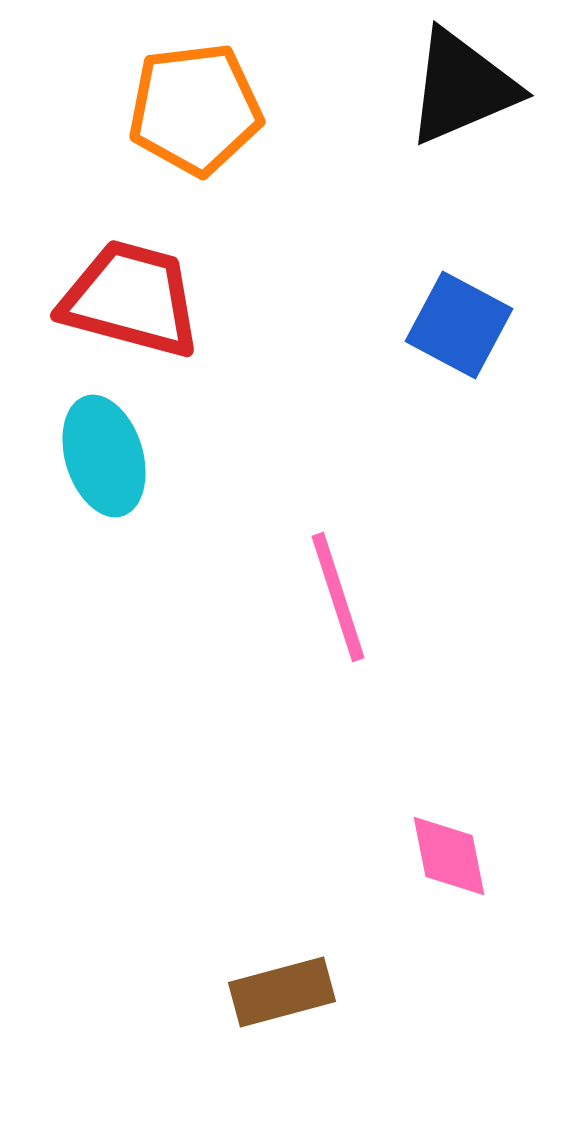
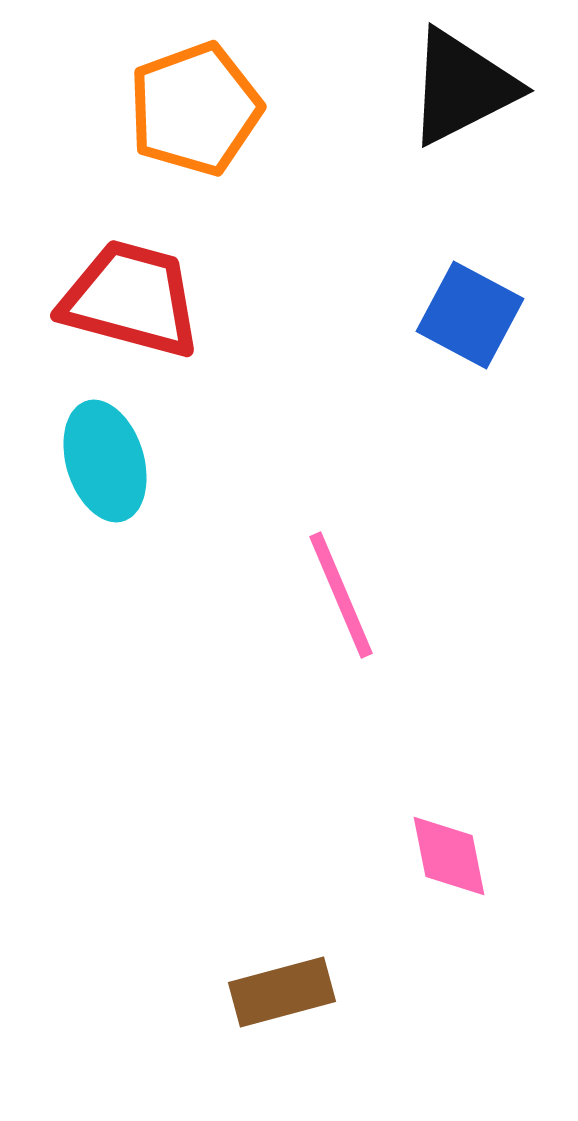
black triangle: rotated 4 degrees counterclockwise
orange pentagon: rotated 13 degrees counterclockwise
blue square: moved 11 px right, 10 px up
cyan ellipse: moved 1 px right, 5 px down
pink line: moved 3 px right, 2 px up; rotated 5 degrees counterclockwise
